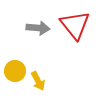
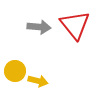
gray arrow: moved 1 px right, 1 px up
yellow arrow: rotated 48 degrees counterclockwise
